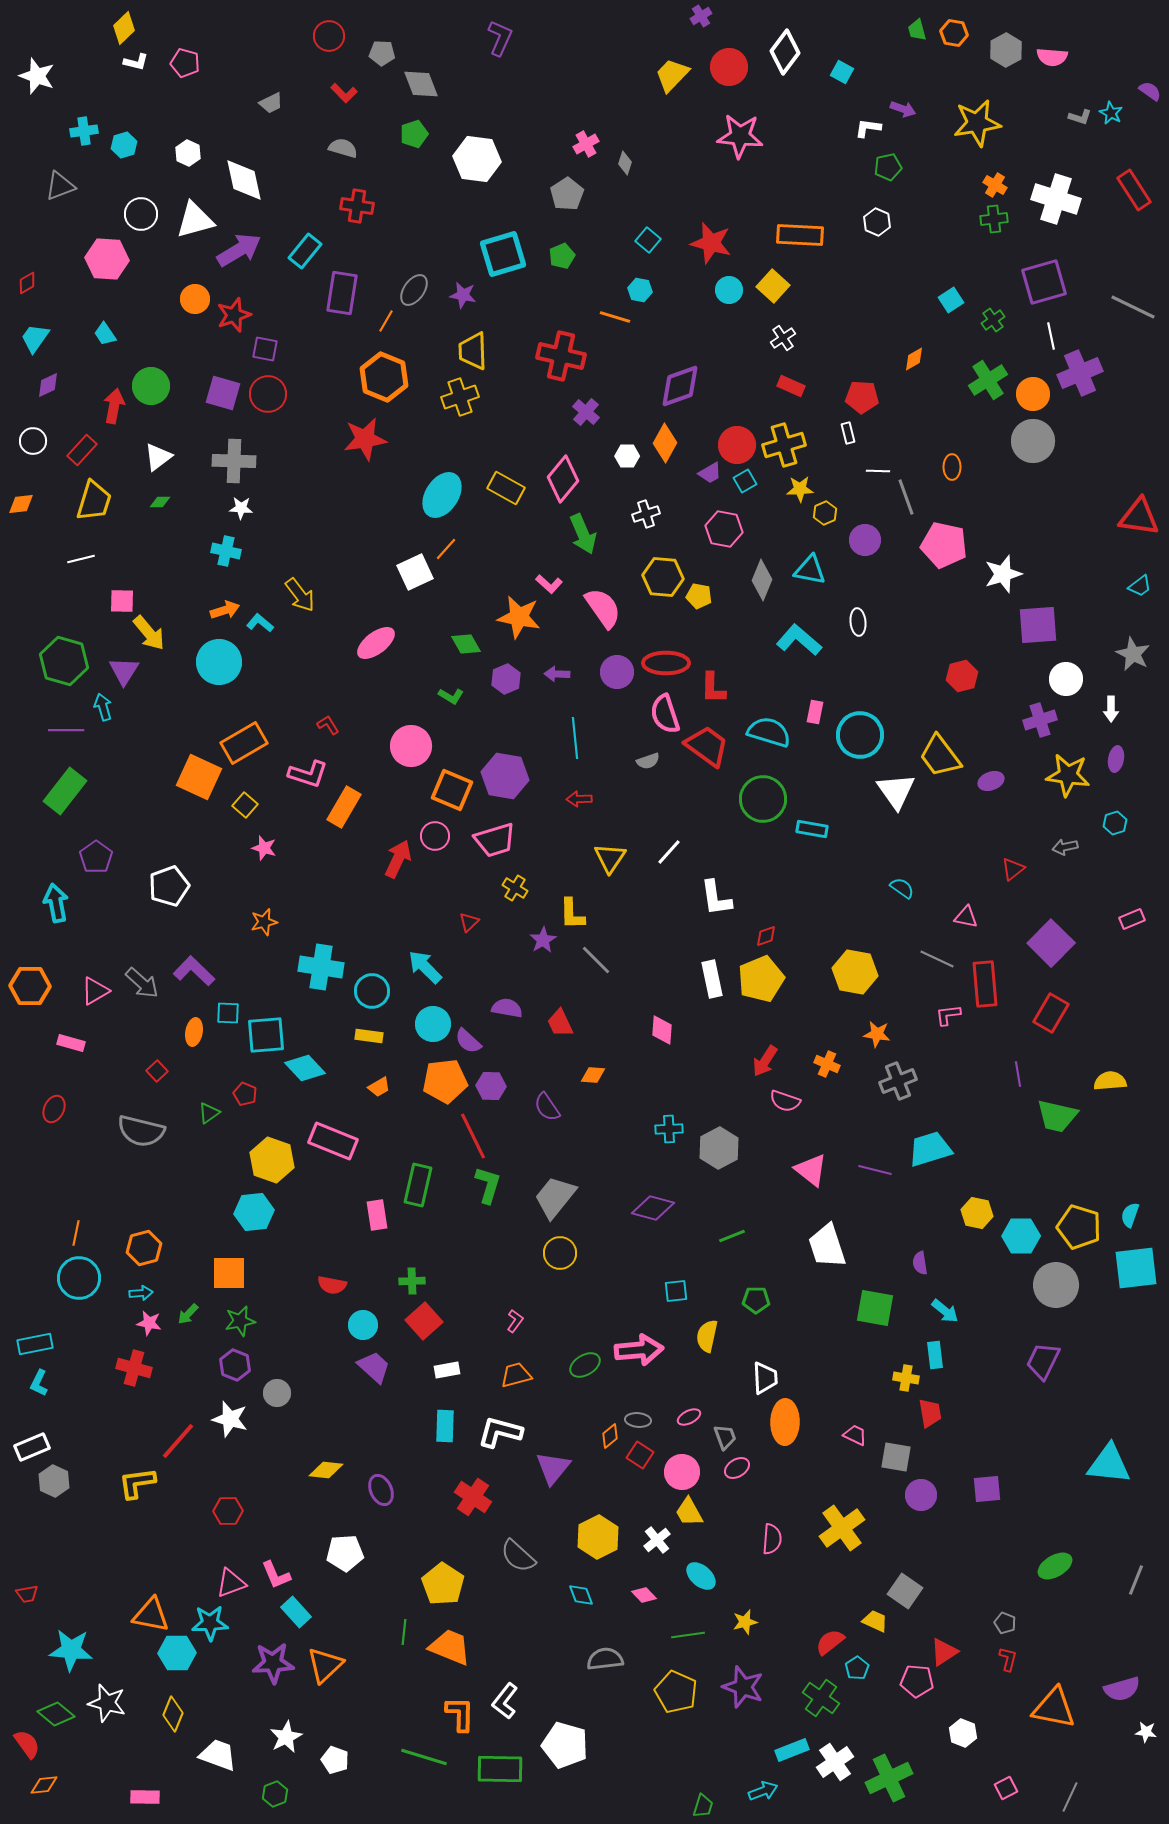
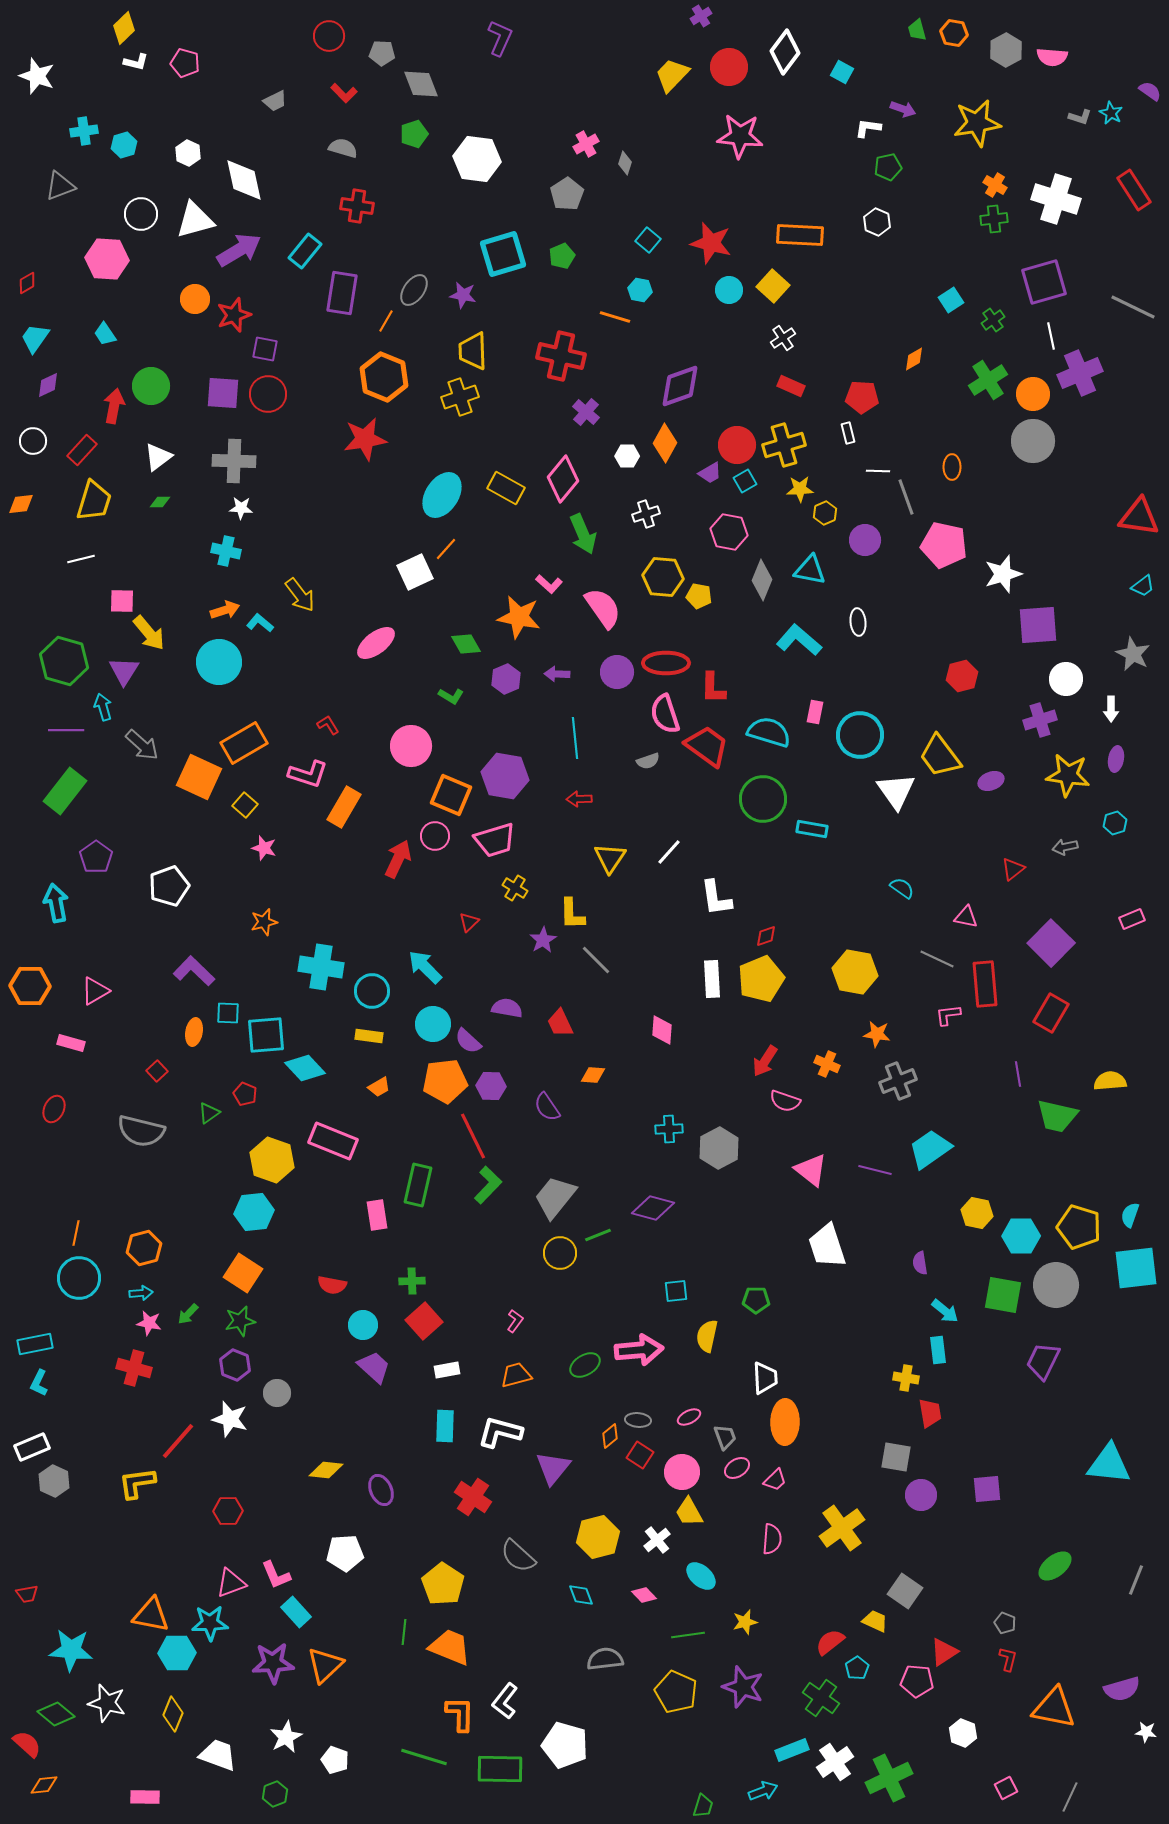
gray trapezoid at (271, 103): moved 4 px right, 2 px up
purple square at (223, 393): rotated 12 degrees counterclockwise
pink hexagon at (724, 529): moved 5 px right, 3 px down
cyan trapezoid at (1140, 586): moved 3 px right
orange square at (452, 790): moved 1 px left, 5 px down
white rectangle at (712, 979): rotated 9 degrees clockwise
gray arrow at (142, 983): moved 238 px up
cyan trapezoid at (930, 1149): rotated 18 degrees counterclockwise
green L-shape at (488, 1185): rotated 27 degrees clockwise
green line at (732, 1236): moved 134 px left, 1 px up
orange square at (229, 1273): moved 14 px right; rotated 33 degrees clockwise
green square at (875, 1308): moved 128 px right, 13 px up
cyan rectangle at (935, 1355): moved 3 px right, 5 px up
pink trapezoid at (855, 1435): moved 80 px left, 45 px down; rotated 110 degrees clockwise
yellow hexagon at (598, 1537): rotated 12 degrees clockwise
green ellipse at (1055, 1566): rotated 8 degrees counterclockwise
red semicircle at (27, 1744): rotated 12 degrees counterclockwise
